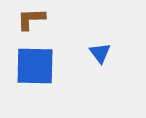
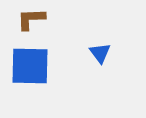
blue square: moved 5 px left
